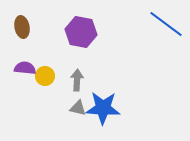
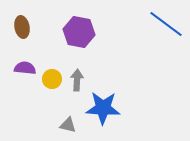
purple hexagon: moved 2 px left
yellow circle: moved 7 px right, 3 px down
gray triangle: moved 10 px left, 17 px down
